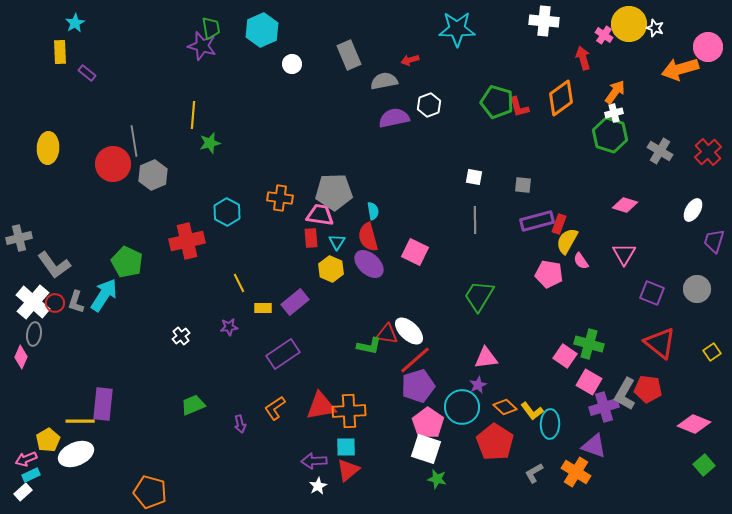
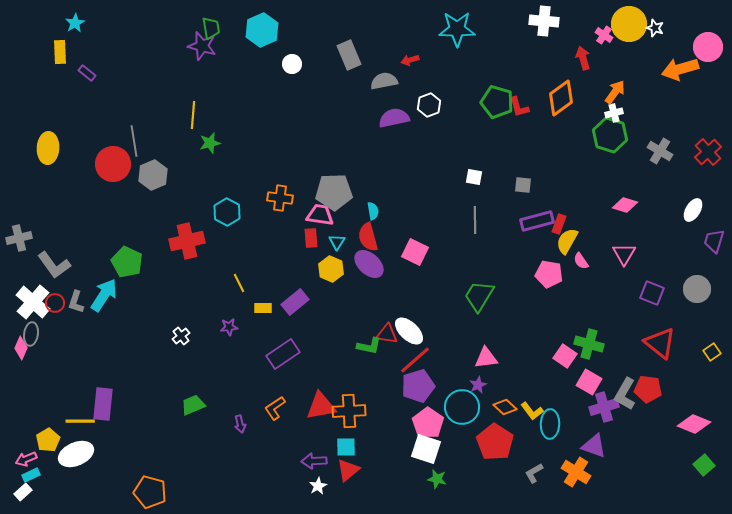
gray ellipse at (34, 334): moved 3 px left
pink diamond at (21, 357): moved 9 px up
